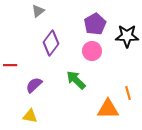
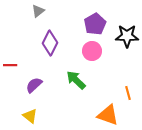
purple diamond: moved 1 px left; rotated 10 degrees counterclockwise
orange triangle: moved 6 px down; rotated 20 degrees clockwise
yellow triangle: rotated 28 degrees clockwise
